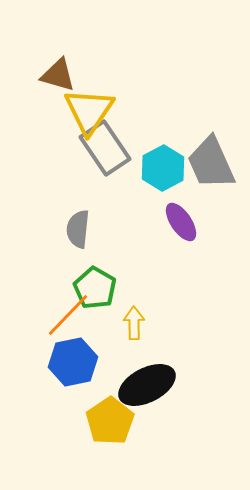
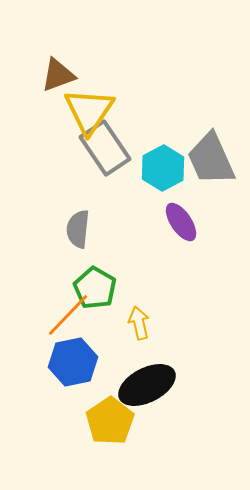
brown triangle: rotated 36 degrees counterclockwise
gray trapezoid: moved 4 px up
yellow arrow: moved 5 px right; rotated 12 degrees counterclockwise
